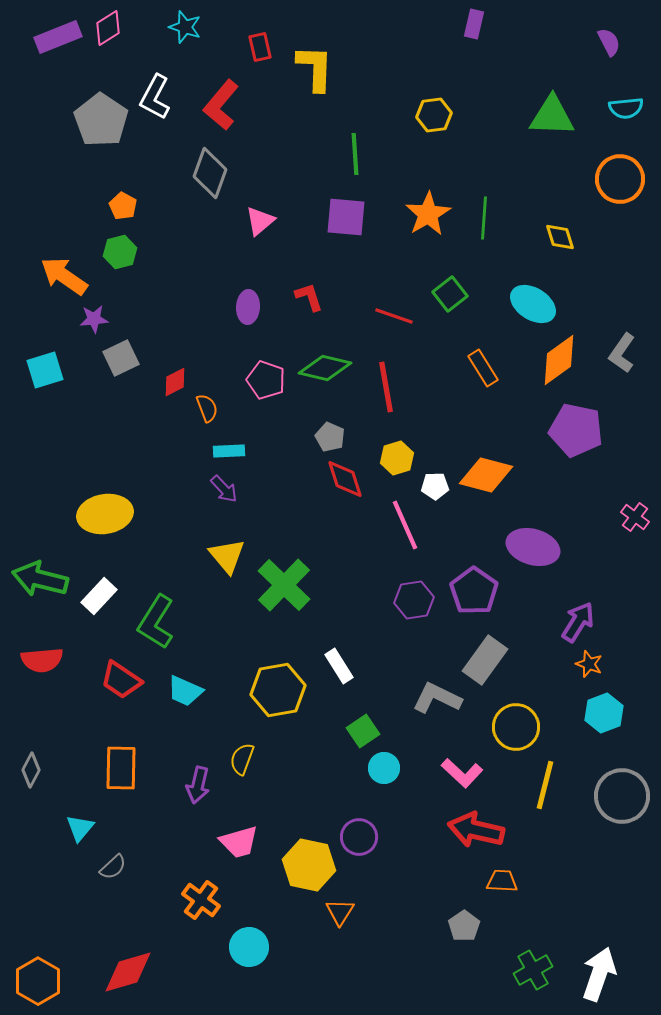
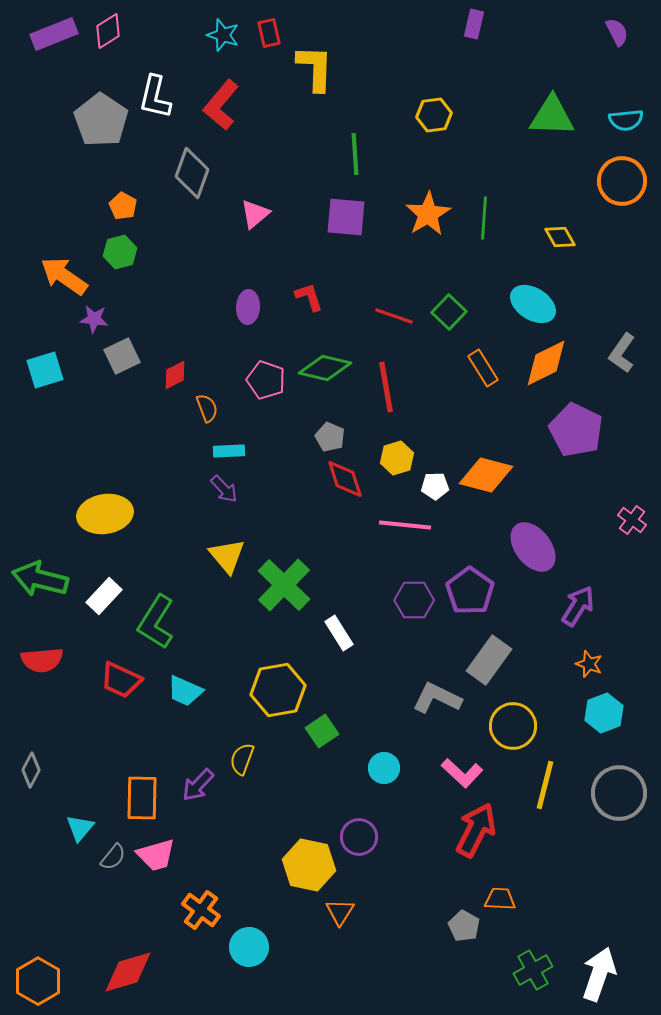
cyan star at (185, 27): moved 38 px right, 8 px down
pink diamond at (108, 28): moved 3 px down
purple rectangle at (58, 37): moved 4 px left, 3 px up
purple semicircle at (609, 42): moved 8 px right, 10 px up
red rectangle at (260, 47): moved 9 px right, 14 px up
white L-shape at (155, 97): rotated 15 degrees counterclockwise
cyan semicircle at (626, 108): moved 12 px down
gray diamond at (210, 173): moved 18 px left
orange circle at (620, 179): moved 2 px right, 2 px down
pink triangle at (260, 221): moved 5 px left, 7 px up
yellow diamond at (560, 237): rotated 12 degrees counterclockwise
green square at (450, 294): moved 1 px left, 18 px down; rotated 8 degrees counterclockwise
purple star at (94, 319): rotated 12 degrees clockwise
gray square at (121, 358): moved 1 px right, 2 px up
orange diamond at (559, 360): moved 13 px left, 3 px down; rotated 10 degrees clockwise
red diamond at (175, 382): moved 7 px up
purple pentagon at (576, 430): rotated 14 degrees clockwise
pink cross at (635, 517): moved 3 px left, 3 px down
pink line at (405, 525): rotated 60 degrees counterclockwise
purple ellipse at (533, 547): rotated 36 degrees clockwise
purple pentagon at (474, 591): moved 4 px left
white rectangle at (99, 596): moved 5 px right
purple hexagon at (414, 600): rotated 9 degrees clockwise
purple arrow at (578, 622): moved 16 px up
gray rectangle at (485, 660): moved 4 px right
white rectangle at (339, 666): moved 33 px up
red trapezoid at (121, 680): rotated 9 degrees counterclockwise
yellow circle at (516, 727): moved 3 px left, 1 px up
green square at (363, 731): moved 41 px left
orange rectangle at (121, 768): moved 21 px right, 30 px down
purple arrow at (198, 785): rotated 30 degrees clockwise
gray circle at (622, 796): moved 3 px left, 3 px up
red arrow at (476, 830): rotated 104 degrees clockwise
pink trapezoid at (239, 842): moved 83 px left, 13 px down
gray semicircle at (113, 867): moved 10 px up; rotated 8 degrees counterclockwise
orange trapezoid at (502, 881): moved 2 px left, 18 px down
orange cross at (201, 900): moved 10 px down
gray pentagon at (464, 926): rotated 8 degrees counterclockwise
